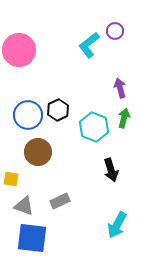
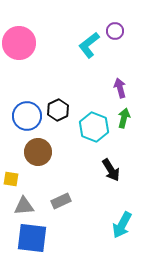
pink circle: moved 7 px up
blue circle: moved 1 px left, 1 px down
black arrow: rotated 15 degrees counterclockwise
gray rectangle: moved 1 px right
gray triangle: rotated 25 degrees counterclockwise
cyan arrow: moved 5 px right
